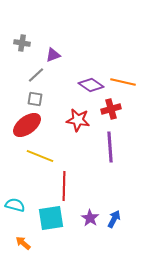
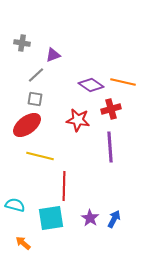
yellow line: rotated 8 degrees counterclockwise
